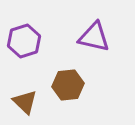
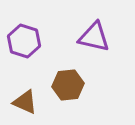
purple hexagon: rotated 24 degrees counterclockwise
brown triangle: rotated 20 degrees counterclockwise
